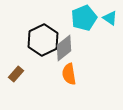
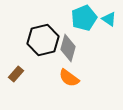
cyan triangle: moved 1 px left, 1 px down
black hexagon: rotated 12 degrees clockwise
gray diamond: moved 4 px right; rotated 36 degrees counterclockwise
orange semicircle: moved 4 px down; rotated 45 degrees counterclockwise
